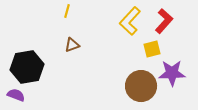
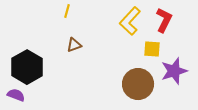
red L-shape: moved 1 px up; rotated 15 degrees counterclockwise
brown triangle: moved 2 px right
yellow square: rotated 18 degrees clockwise
black hexagon: rotated 20 degrees counterclockwise
purple star: moved 2 px right, 2 px up; rotated 16 degrees counterclockwise
brown circle: moved 3 px left, 2 px up
